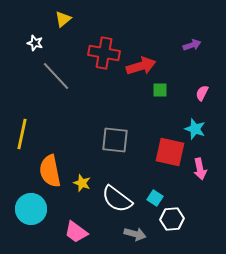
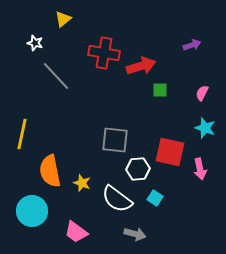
cyan star: moved 10 px right, 1 px up
cyan circle: moved 1 px right, 2 px down
white hexagon: moved 34 px left, 50 px up
